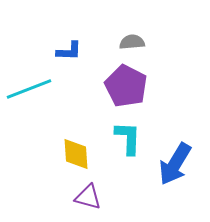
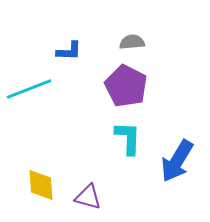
yellow diamond: moved 35 px left, 31 px down
blue arrow: moved 2 px right, 3 px up
